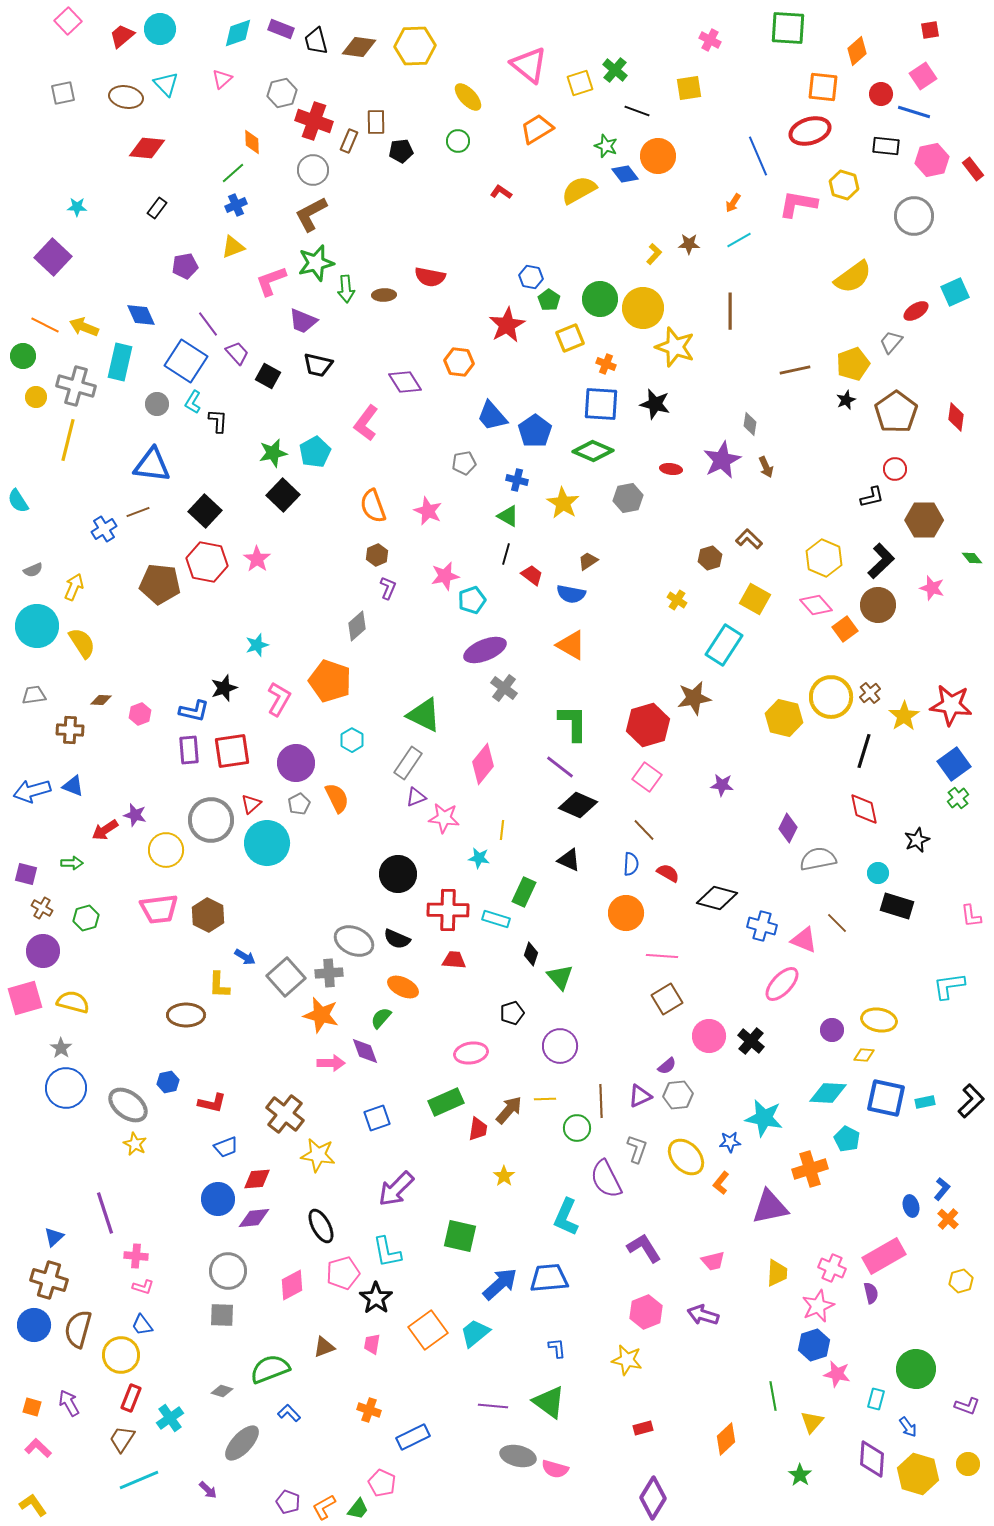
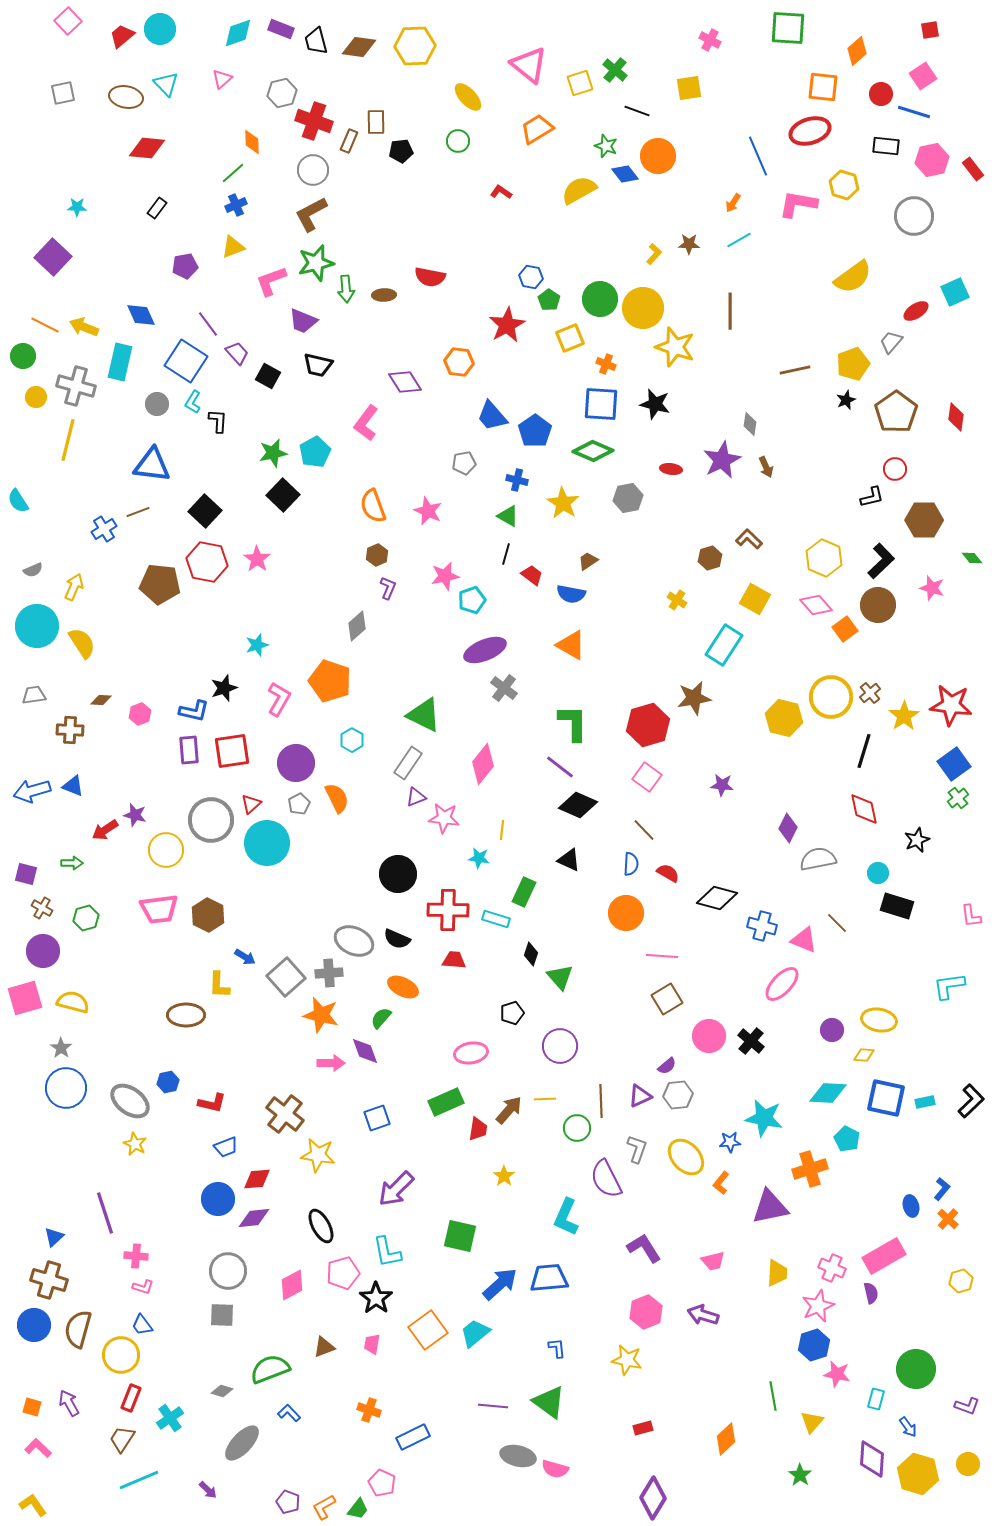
gray ellipse at (128, 1105): moved 2 px right, 4 px up
